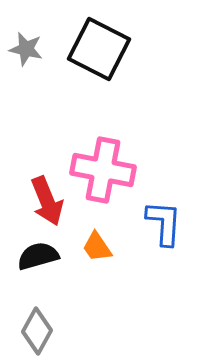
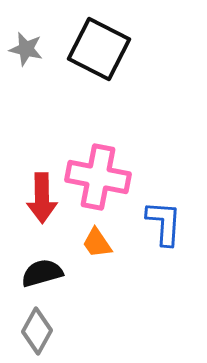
pink cross: moved 5 px left, 7 px down
red arrow: moved 5 px left, 3 px up; rotated 21 degrees clockwise
orange trapezoid: moved 4 px up
black semicircle: moved 4 px right, 17 px down
